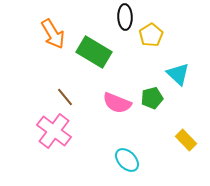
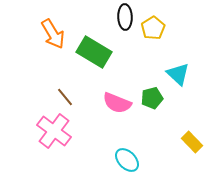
yellow pentagon: moved 2 px right, 7 px up
yellow rectangle: moved 6 px right, 2 px down
